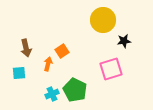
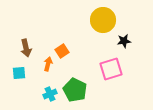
cyan cross: moved 2 px left
